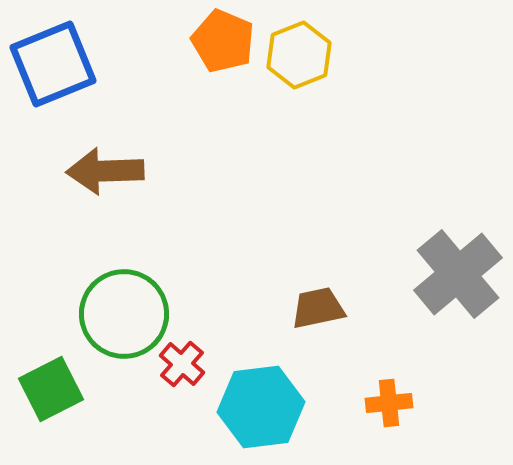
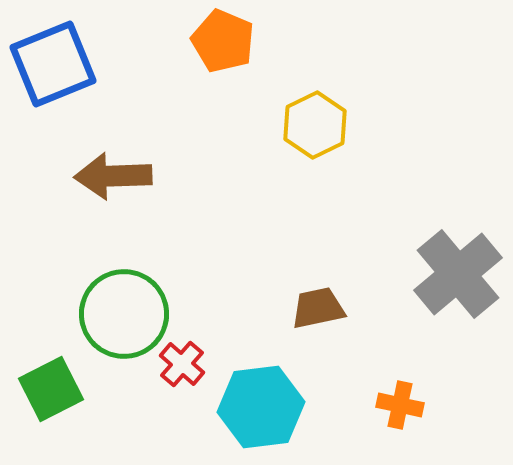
yellow hexagon: moved 16 px right, 70 px down; rotated 4 degrees counterclockwise
brown arrow: moved 8 px right, 5 px down
orange cross: moved 11 px right, 2 px down; rotated 18 degrees clockwise
